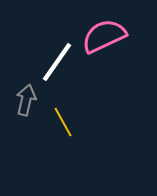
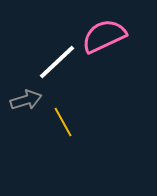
white line: rotated 12 degrees clockwise
gray arrow: rotated 60 degrees clockwise
